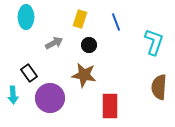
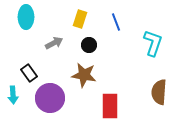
cyan L-shape: moved 1 px left, 1 px down
brown semicircle: moved 5 px down
